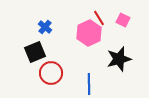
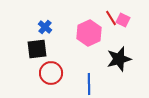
red line: moved 12 px right
black square: moved 2 px right, 3 px up; rotated 15 degrees clockwise
